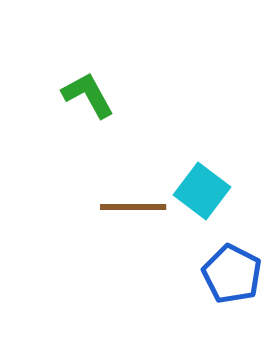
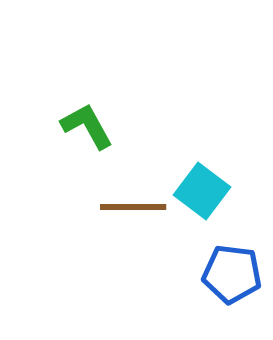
green L-shape: moved 1 px left, 31 px down
blue pentagon: rotated 20 degrees counterclockwise
